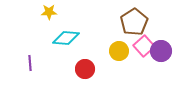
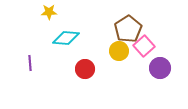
brown pentagon: moved 6 px left, 7 px down
purple circle: moved 1 px left, 17 px down
